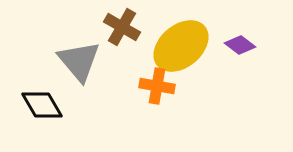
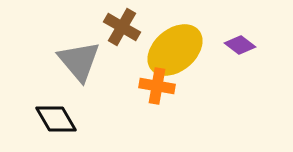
yellow ellipse: moved 6 px left, 4 px down
black diamond: moved 14 px right, 14 px down
